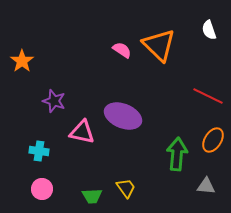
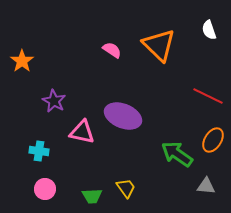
pink semicircle: moved 10 px left
purple star: rotated 10 degrees clockwise
green arrow: rotated 60 degrees counterclockwise
pink circle: moved 3 px right
